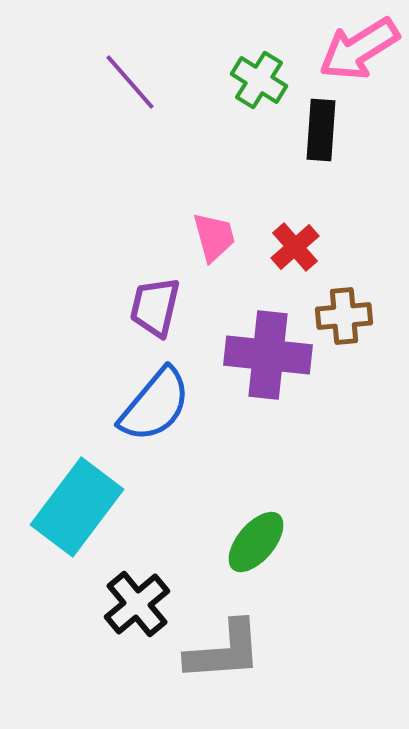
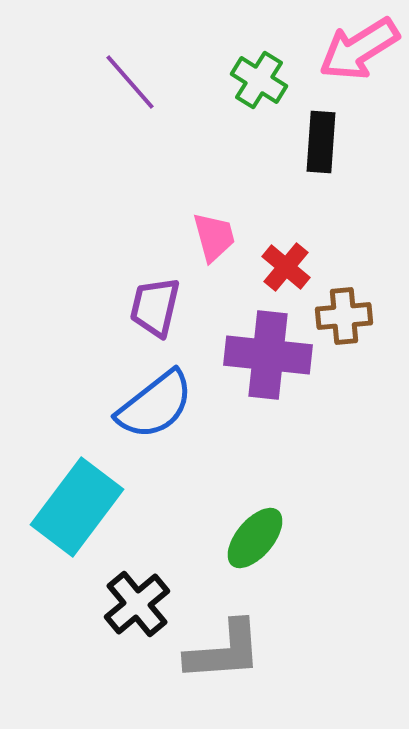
black rectangle: moved 12 px down
red cross: moved 9 px left, 20 px down; rotated 9 degrees counterclockwise
blue semicircle: rotated 12 degrees clockwise
green ellipse: moved 1 px left, 4 px up
